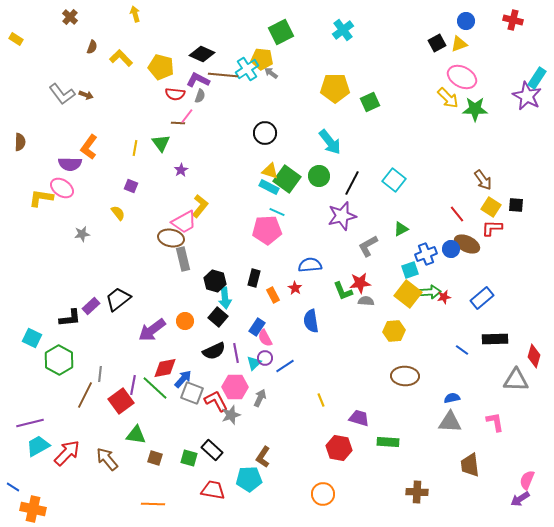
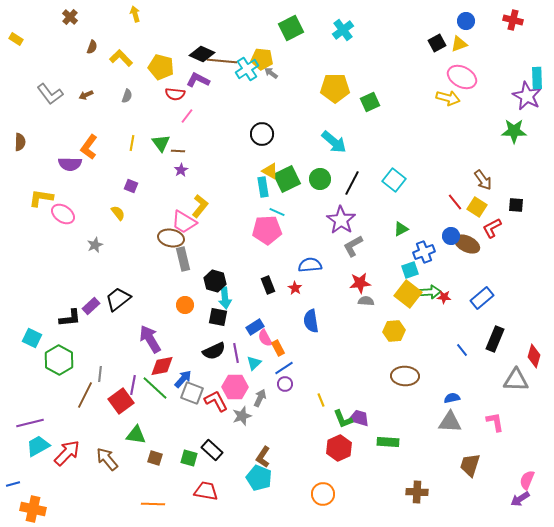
green square at (281, 32): moved 10 px right, 4 px up
brown line at (223, 75): moved 1 px left, 14 px up
cyan rectangle at (537, 78): rotated 35 degrees counterclockwise
gray L-shape at (62, 94): moved 12 px left
brown arrow at (86, 95): rotated 136 degrees clockwise
gray semicircle at (200, 96): moved 73 px left
yellow arrow at (448, 98): rotated 30 degrees counterclockwise
green star at (475, 109): moved 39 px right, 22 px down
brown line at (178, 123): moved 28 px down
black circle at (265, 133): moved 3 px left, 1 px down
cyan arrow at (330, 142): moved 4 px right; rotated 12 degrees counterclockwise
yellow line at (135, 148): moved 3 px left, 5 px up
yellow triangle at (270, 171): rotated 12 degrees clockwise
green circle at (319, 176): moved 1 px right, 3 px down
green square at (287, 179): rotated 28 degrees clockwise
cyan rectangle at (269, 187): moved 6 px left; rotated 54 degrees clockwise
pink ellipse at (62, 188): moved 1 px right, 26 px down
yellow square at (491, 207): moved 14 px left
red line at (457, 214): moved 2 px left, 12 px up
purple star at (342, 216): moved 1 px left, 4 px down; rotated 24 degrees counterclockwise
pink trapezoid at (184, 222): rotated 60 degrees clockwise
red L-shape at (492, 228): rotated 30 degrees counterclockwise
gray star at (82, 234): moved 13 px right, 11 px down; rotated 14 degrees counterclockwise
gray L-shape at (368, 246): moved 15 px left
blue circle at (451, 249): moved 13 px up
blue cross at (426, 254): moved 2 px left, 2 px up
black rectangle at (254, 278): moved 14 px right, 7 px down; rotated 36 degrees counterclockwise
green L-shape at (343, 291): moved 128 px down
orange rectangle at (273, 295): moved 5 px right, 53 px down
red star at (444, 297): rotated 16 degrees clockwise
black square at (218, 317): rotated 30 degrees counterclockwise
orange circle at (185, 321): moved 16 px up
blue rectangle at (257, 327): moved 2 px left; rotated 24 degrees clockwise
purple arrow at (152, 330): moved 2 px left, 9 px down; rotated 96 degrees clockwise
black rectangle at (495, 339): rotated 65 degrees counterclockwise
blue line at (462, 350): rotated 16 degrees clockwise
purple circle at (265, 358): moved 20 px right, 26 px down
blue line at (285, 366): moved 1 px left, 2 px down
red diamond at (165, 368): moved 3 px left, 2 px up
gray star at (231, 415): moved 11 px right, 1 px down
red hexagon at (339, 448): rotated 25 degrees clockwise
brown trapezoid at (470, 465): rotated 25 degrees clockwise
cyan pentagon at (249, 479): moved 10 px right, 1 px up; rotated 25 degrees clockwise
blue line at (13, 487): moved 3 px up; rotated 48 degrees counterclockwise
red trapezoid at (213, 490): moved 7 px left, 1 px down
